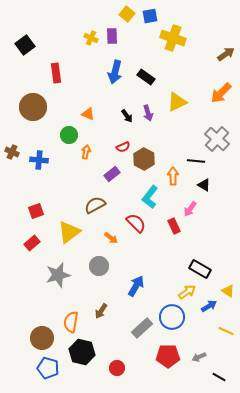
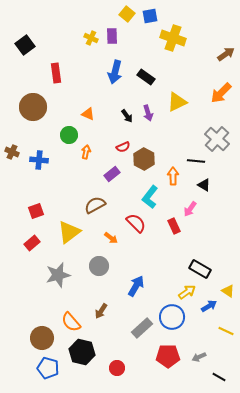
orange semicircle at (71, 322): rotated 50 degrees counterclockwise
